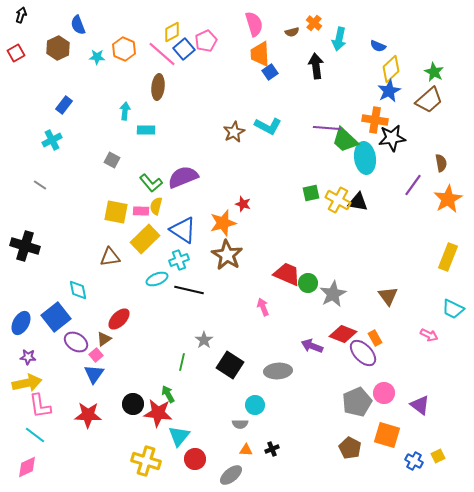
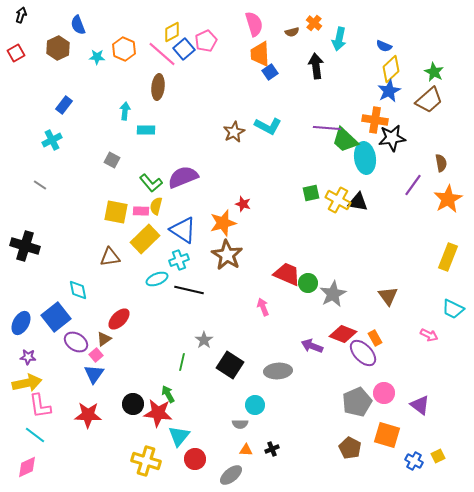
blue semicircle at (378, 46): moved 6 px right
